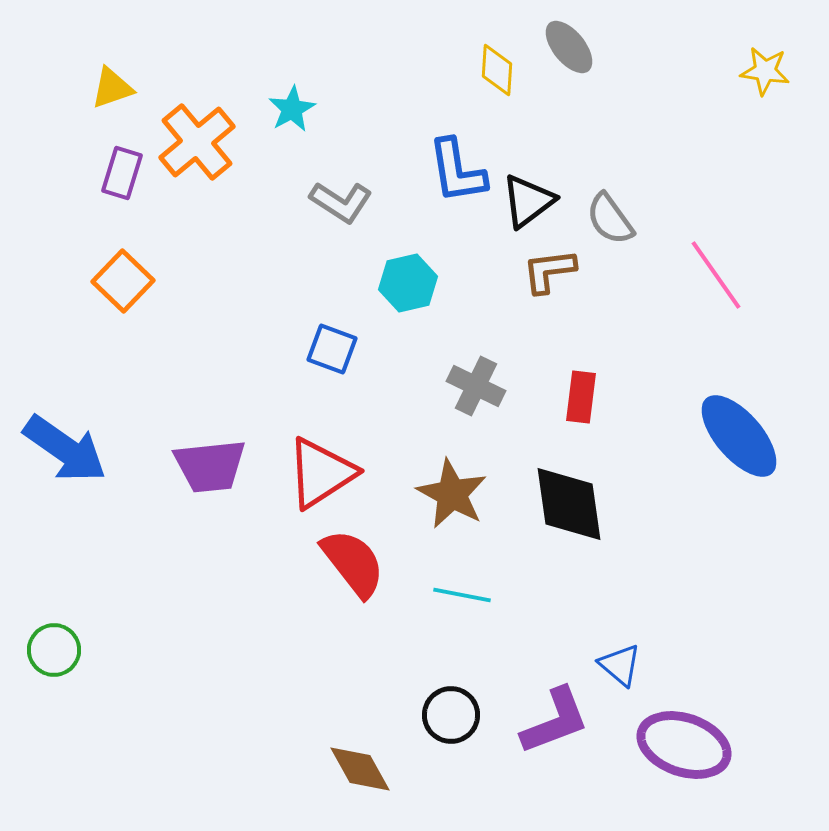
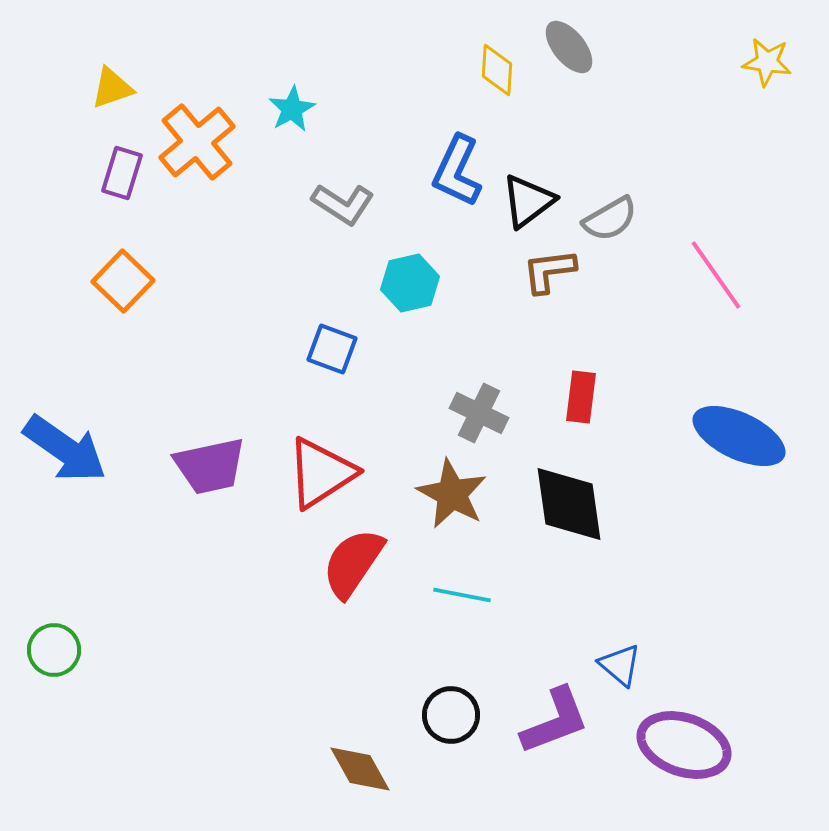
yellow star: moved 2 px right, 9 px up
blue L-shape: rotated 34 degrees clockwise
gray L-shape: moved 2 px right, 2 px down
gray semicircle: rotated 84 degrees counterclockwise
cyan hexagon: moved 2 px right
gray cross: moved 3 px right, 27 px down
blue ellipse: rotated 24 degrees counterclockwise
purple trapezoid: rotated 6 degrees counterclockwise
red semicircle: rotated 108 degrees counterclockwise
